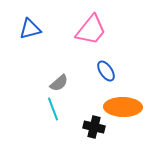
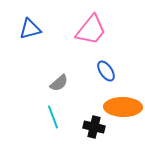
cyan line: moved 8 px down
